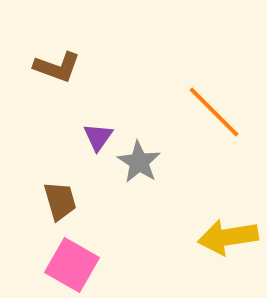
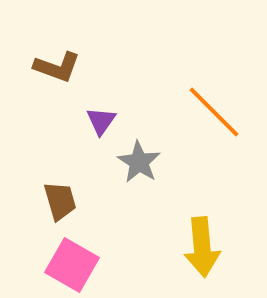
purple triangle: moved 3 px right, 16 px up
yellow arrow: moved 26 px left, 10 px down; rotated 86 degrees counterclockwise
